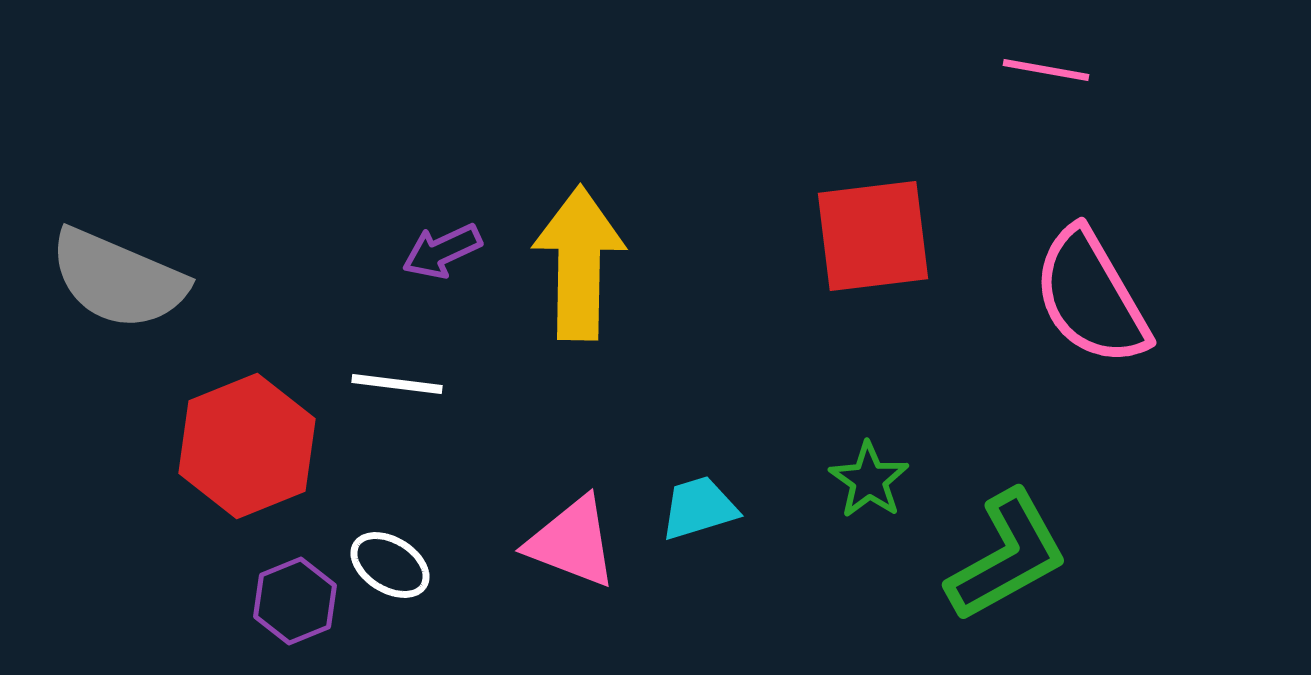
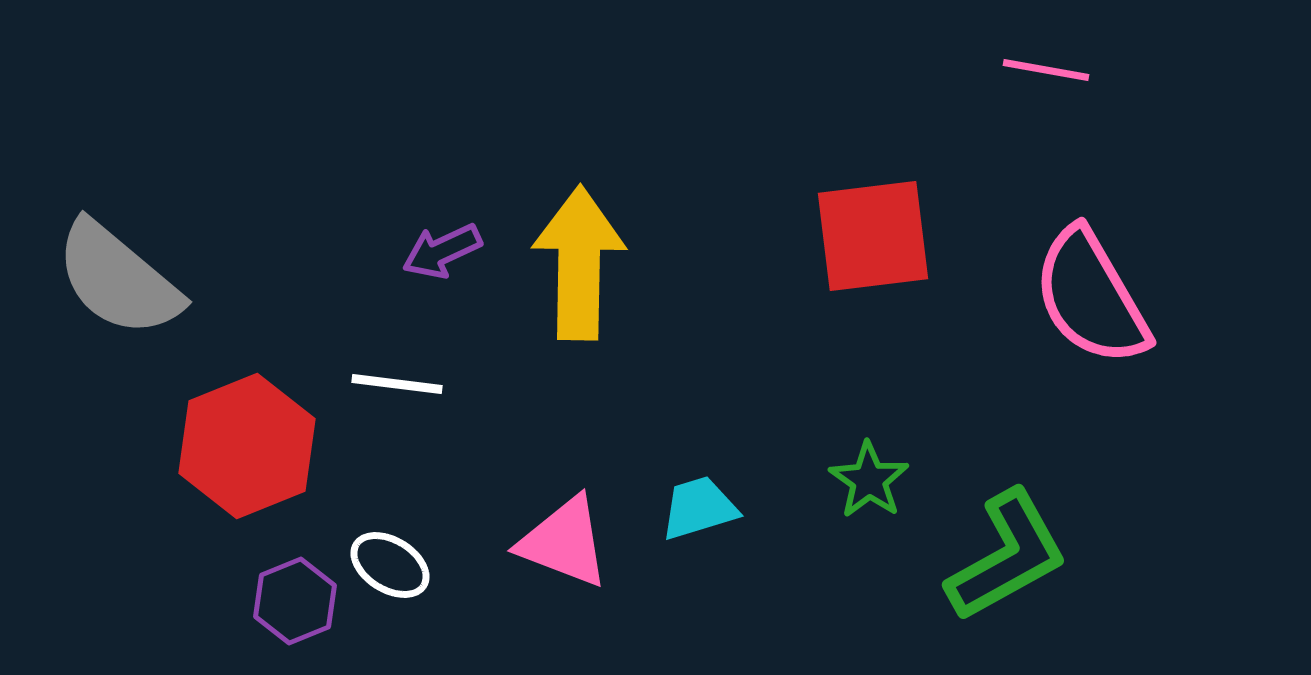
gray semicircle: rotated 17 degrees clockwise
pink triangle: moved 8 px left
